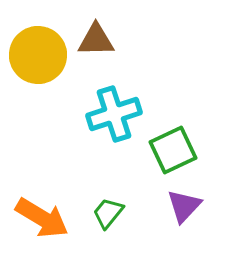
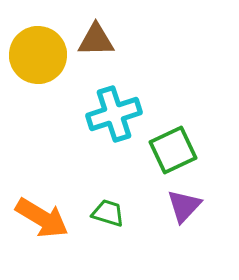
green trapezoid: rotated 68 degrees clockwise
